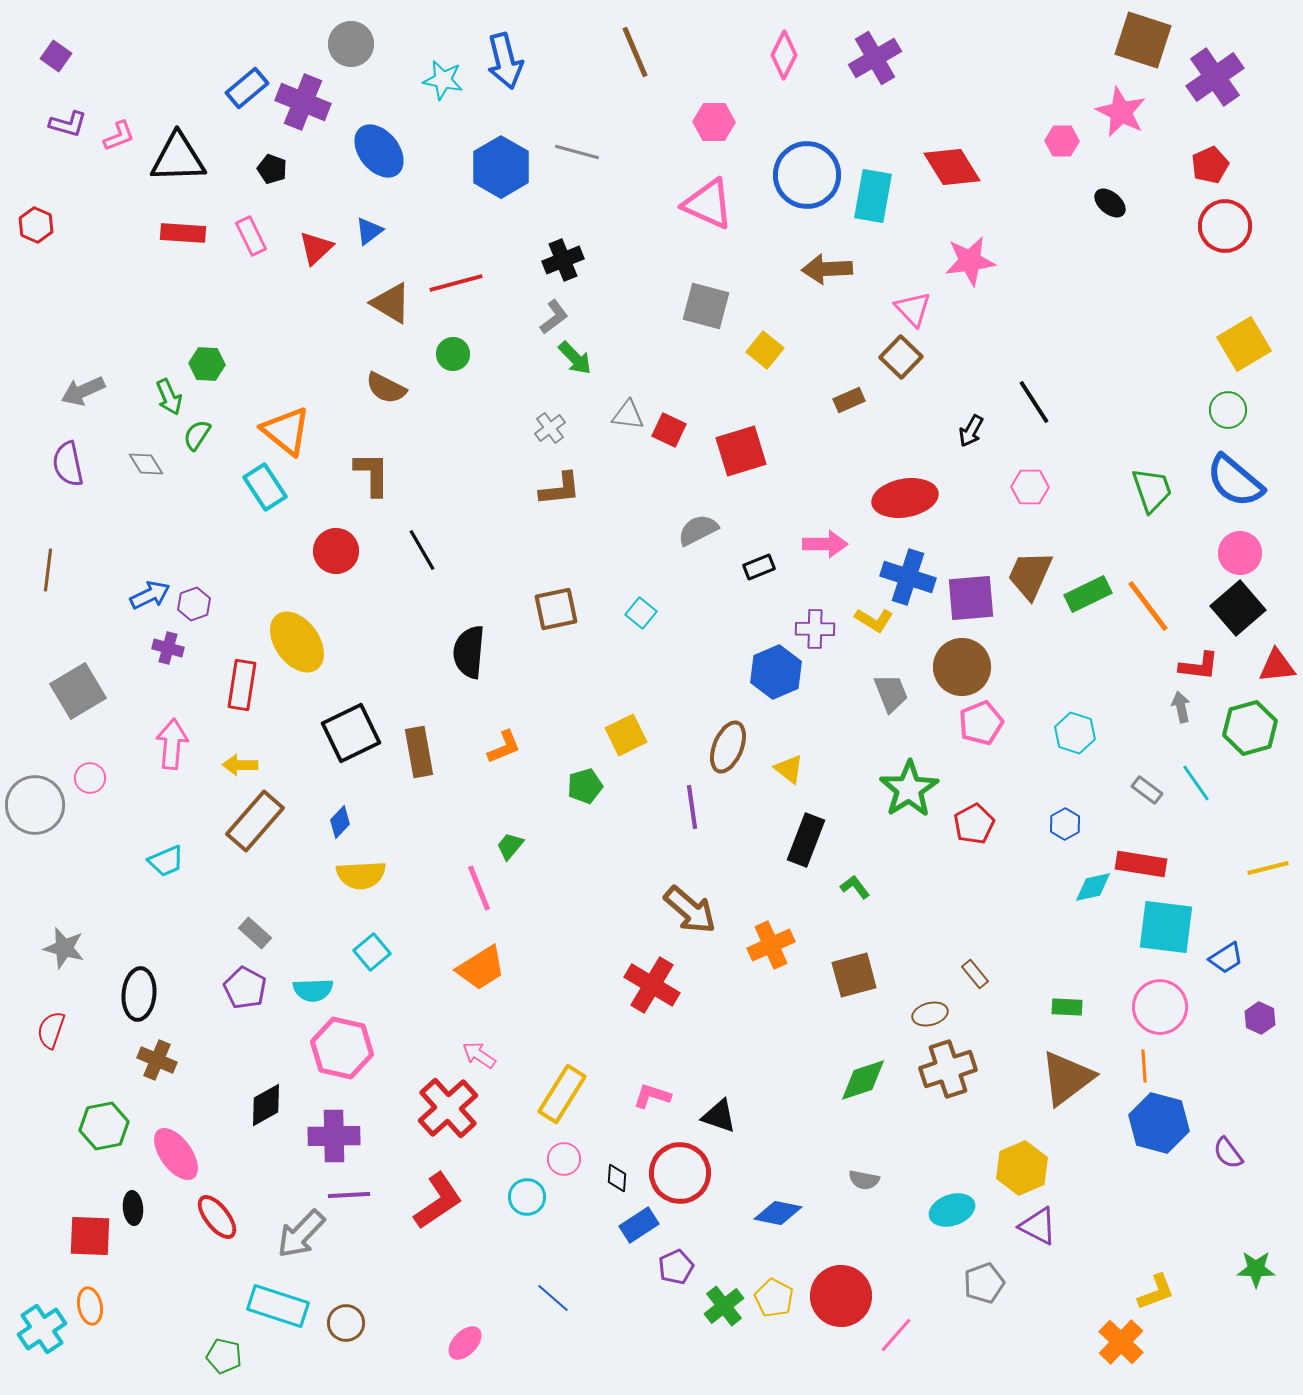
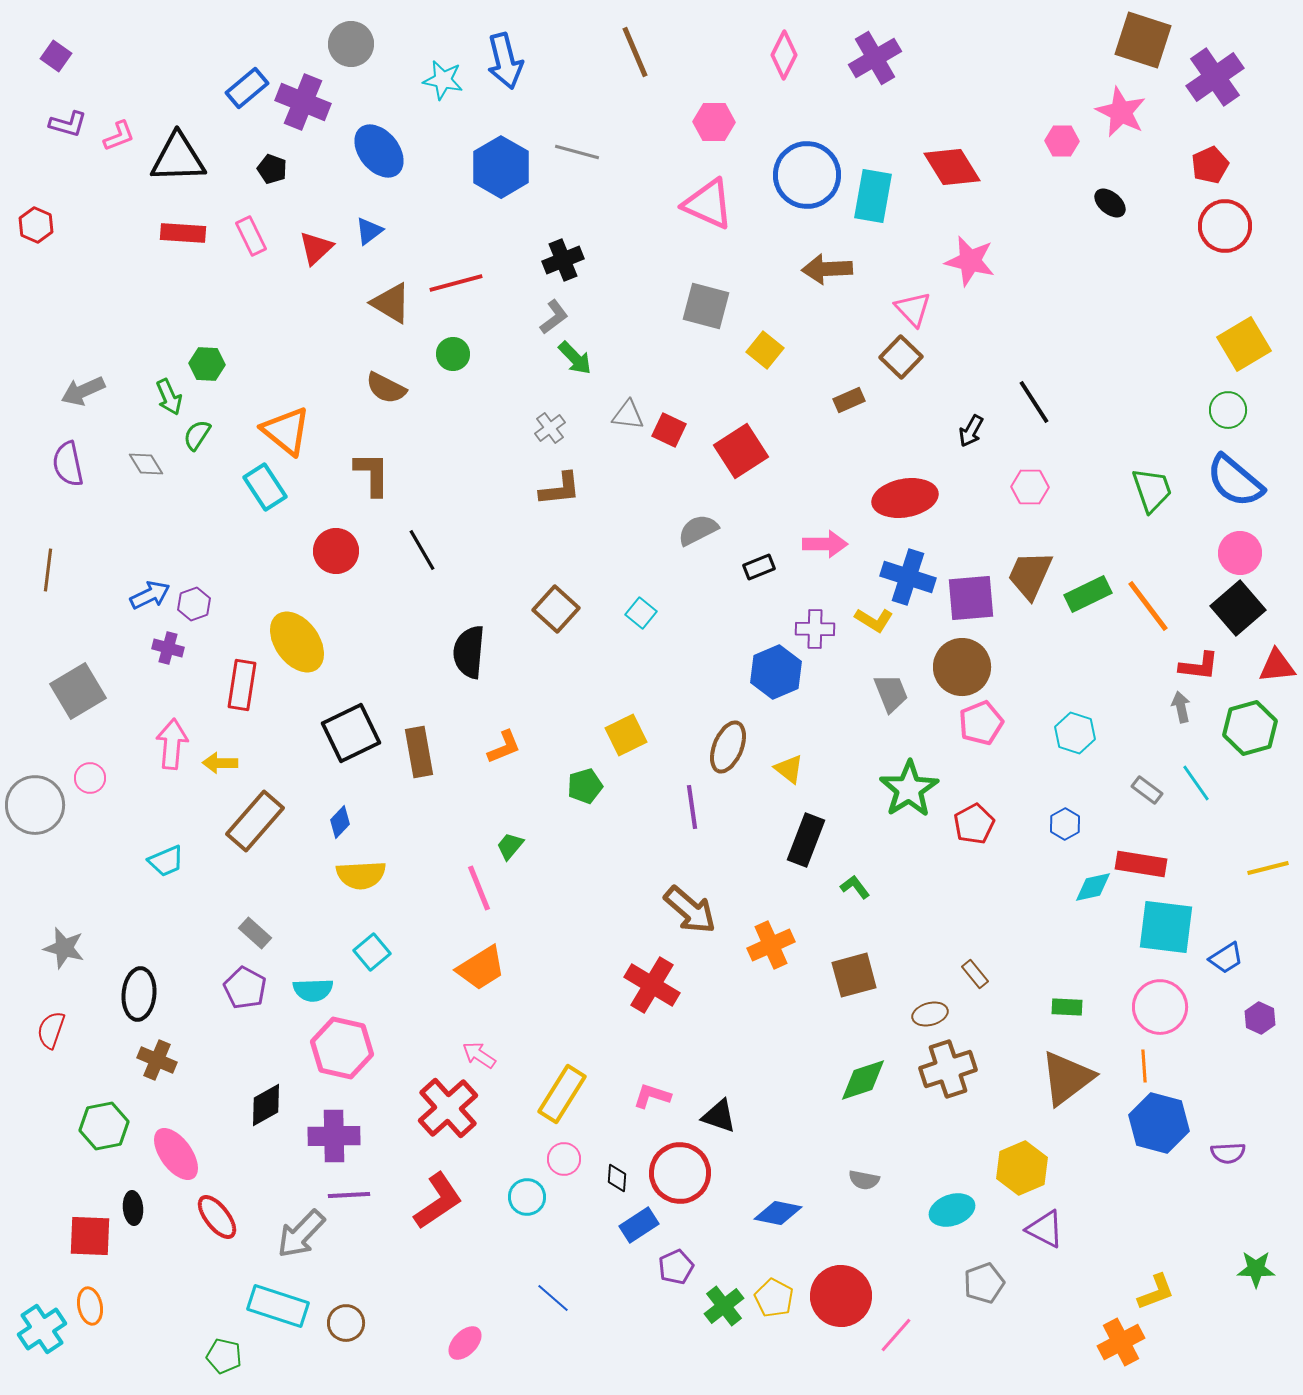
pink star at (970, 261): rotated 21 degrees clockwise
red square at (741, 451): rotated 16 degrees counterclockwise
brown square at (556, 609): rotated 36 degrees counterclockwise
yellow arrow at (240, 765): moved 20 px left, 2 px up
purple semicircle at (1228, 1153): rotated 56 degrees counterclockwise
purple triangle at (1038, 1226): moved 7 px right, 3 px down
orange cross at (1121, 1342): rotated 18 degrees clockwise
